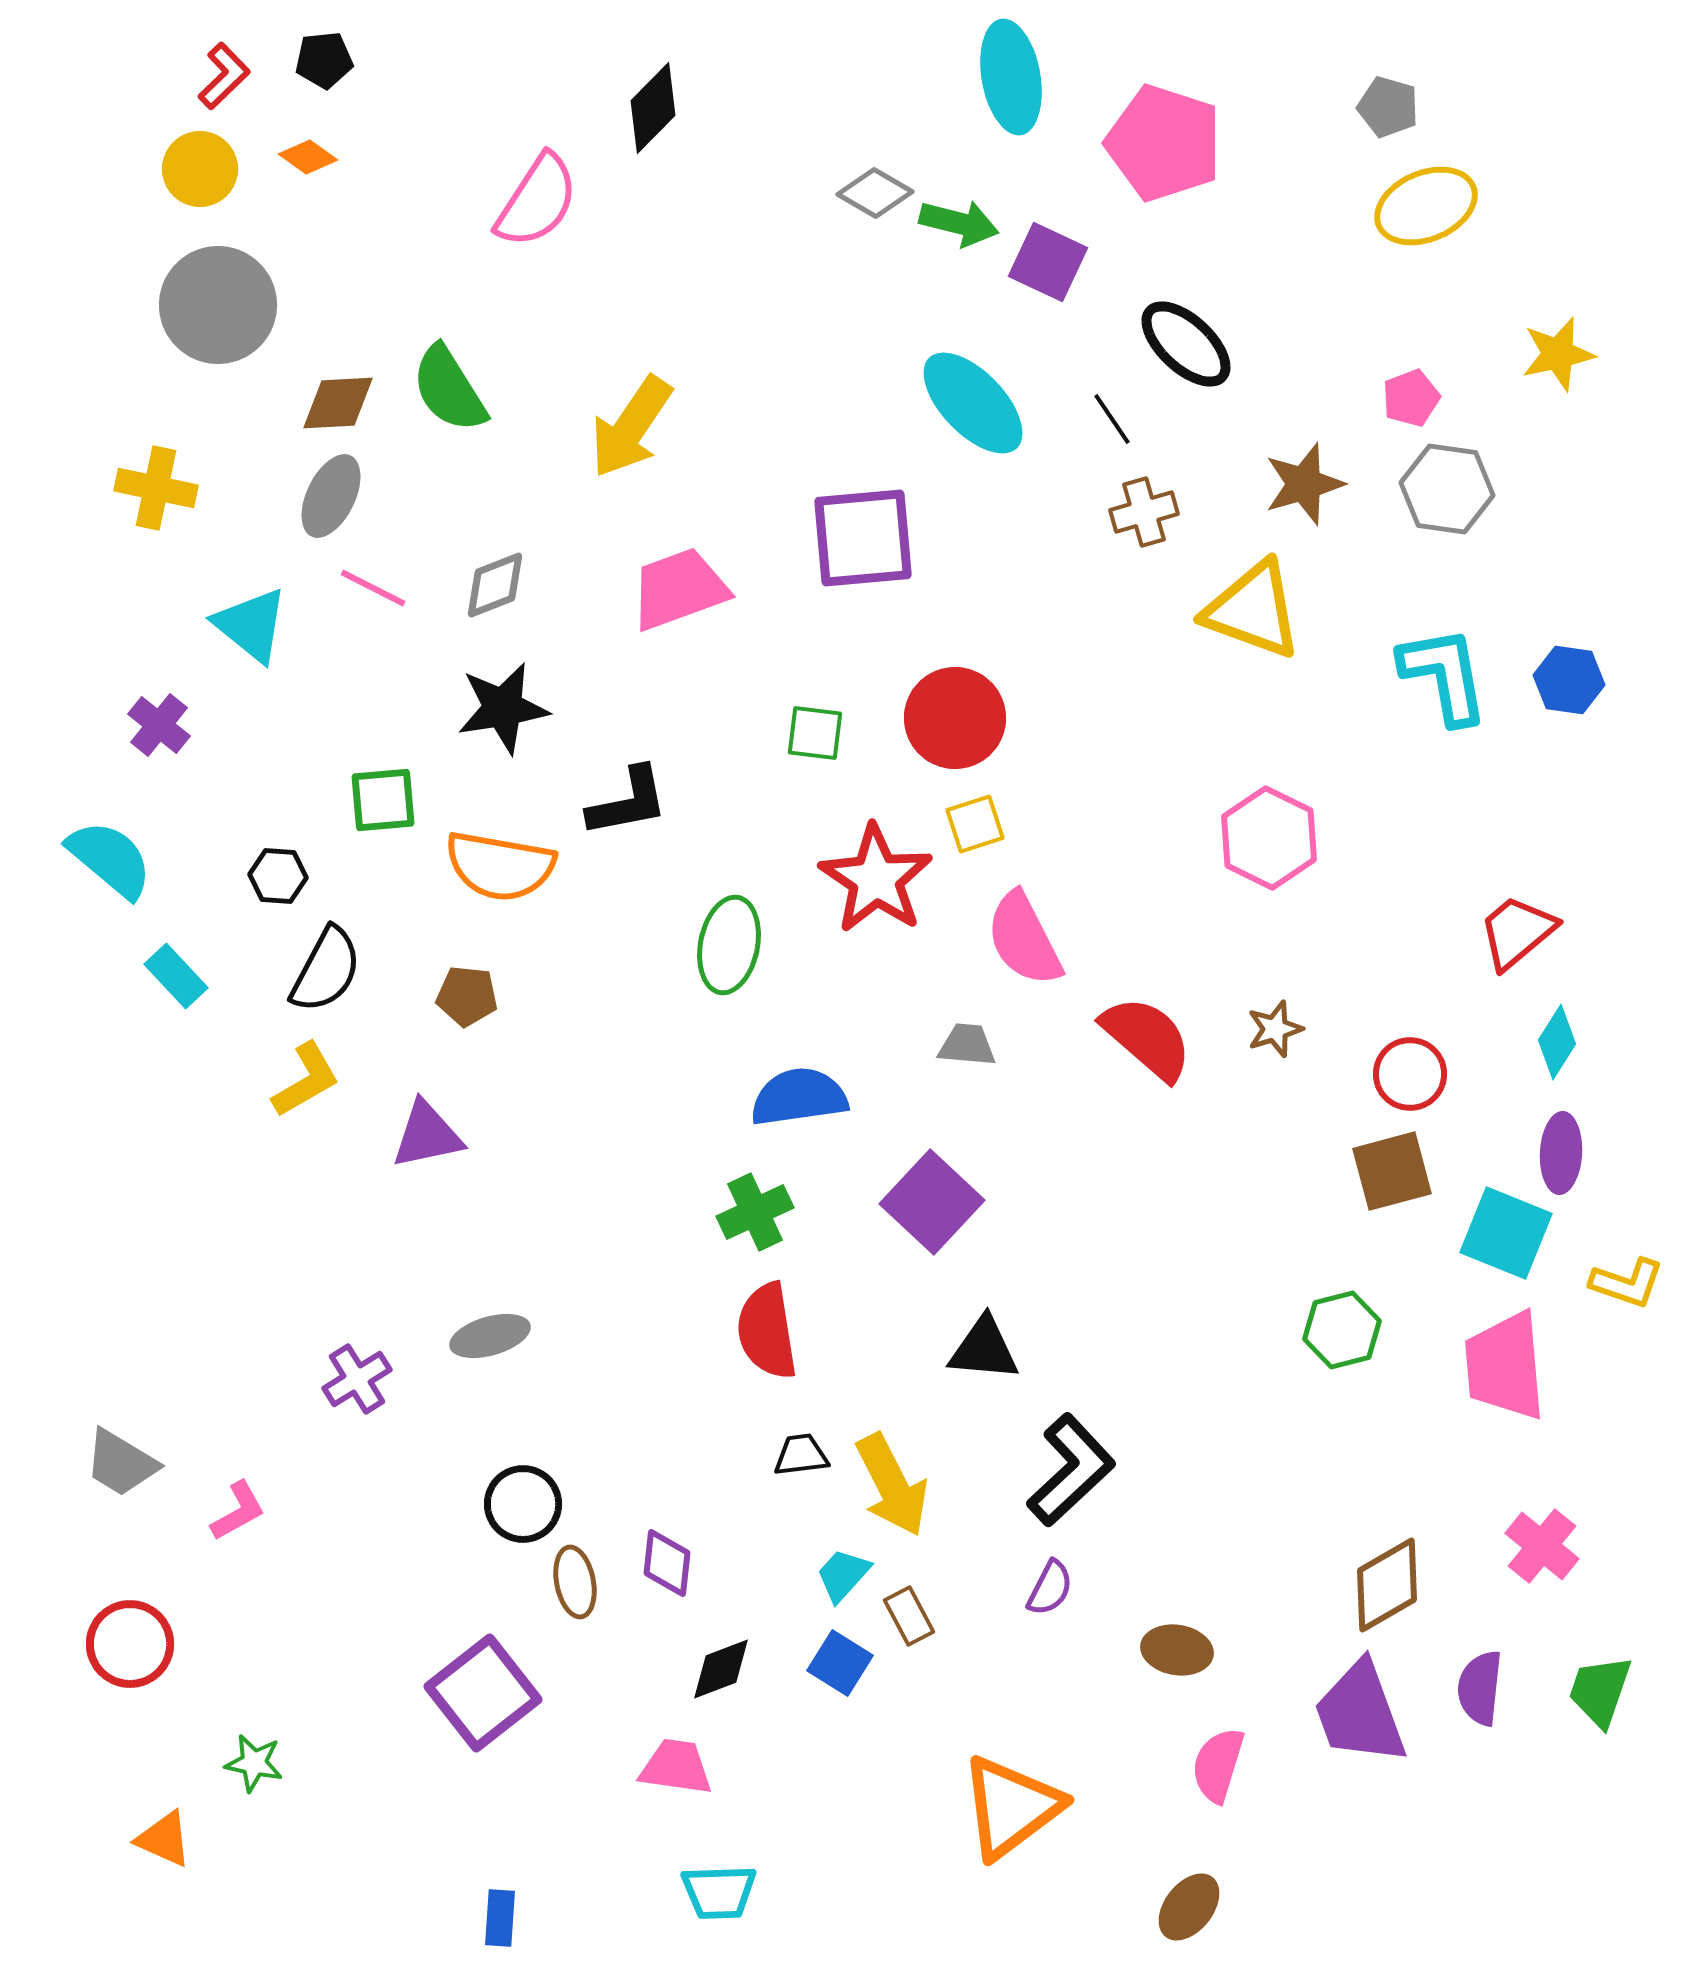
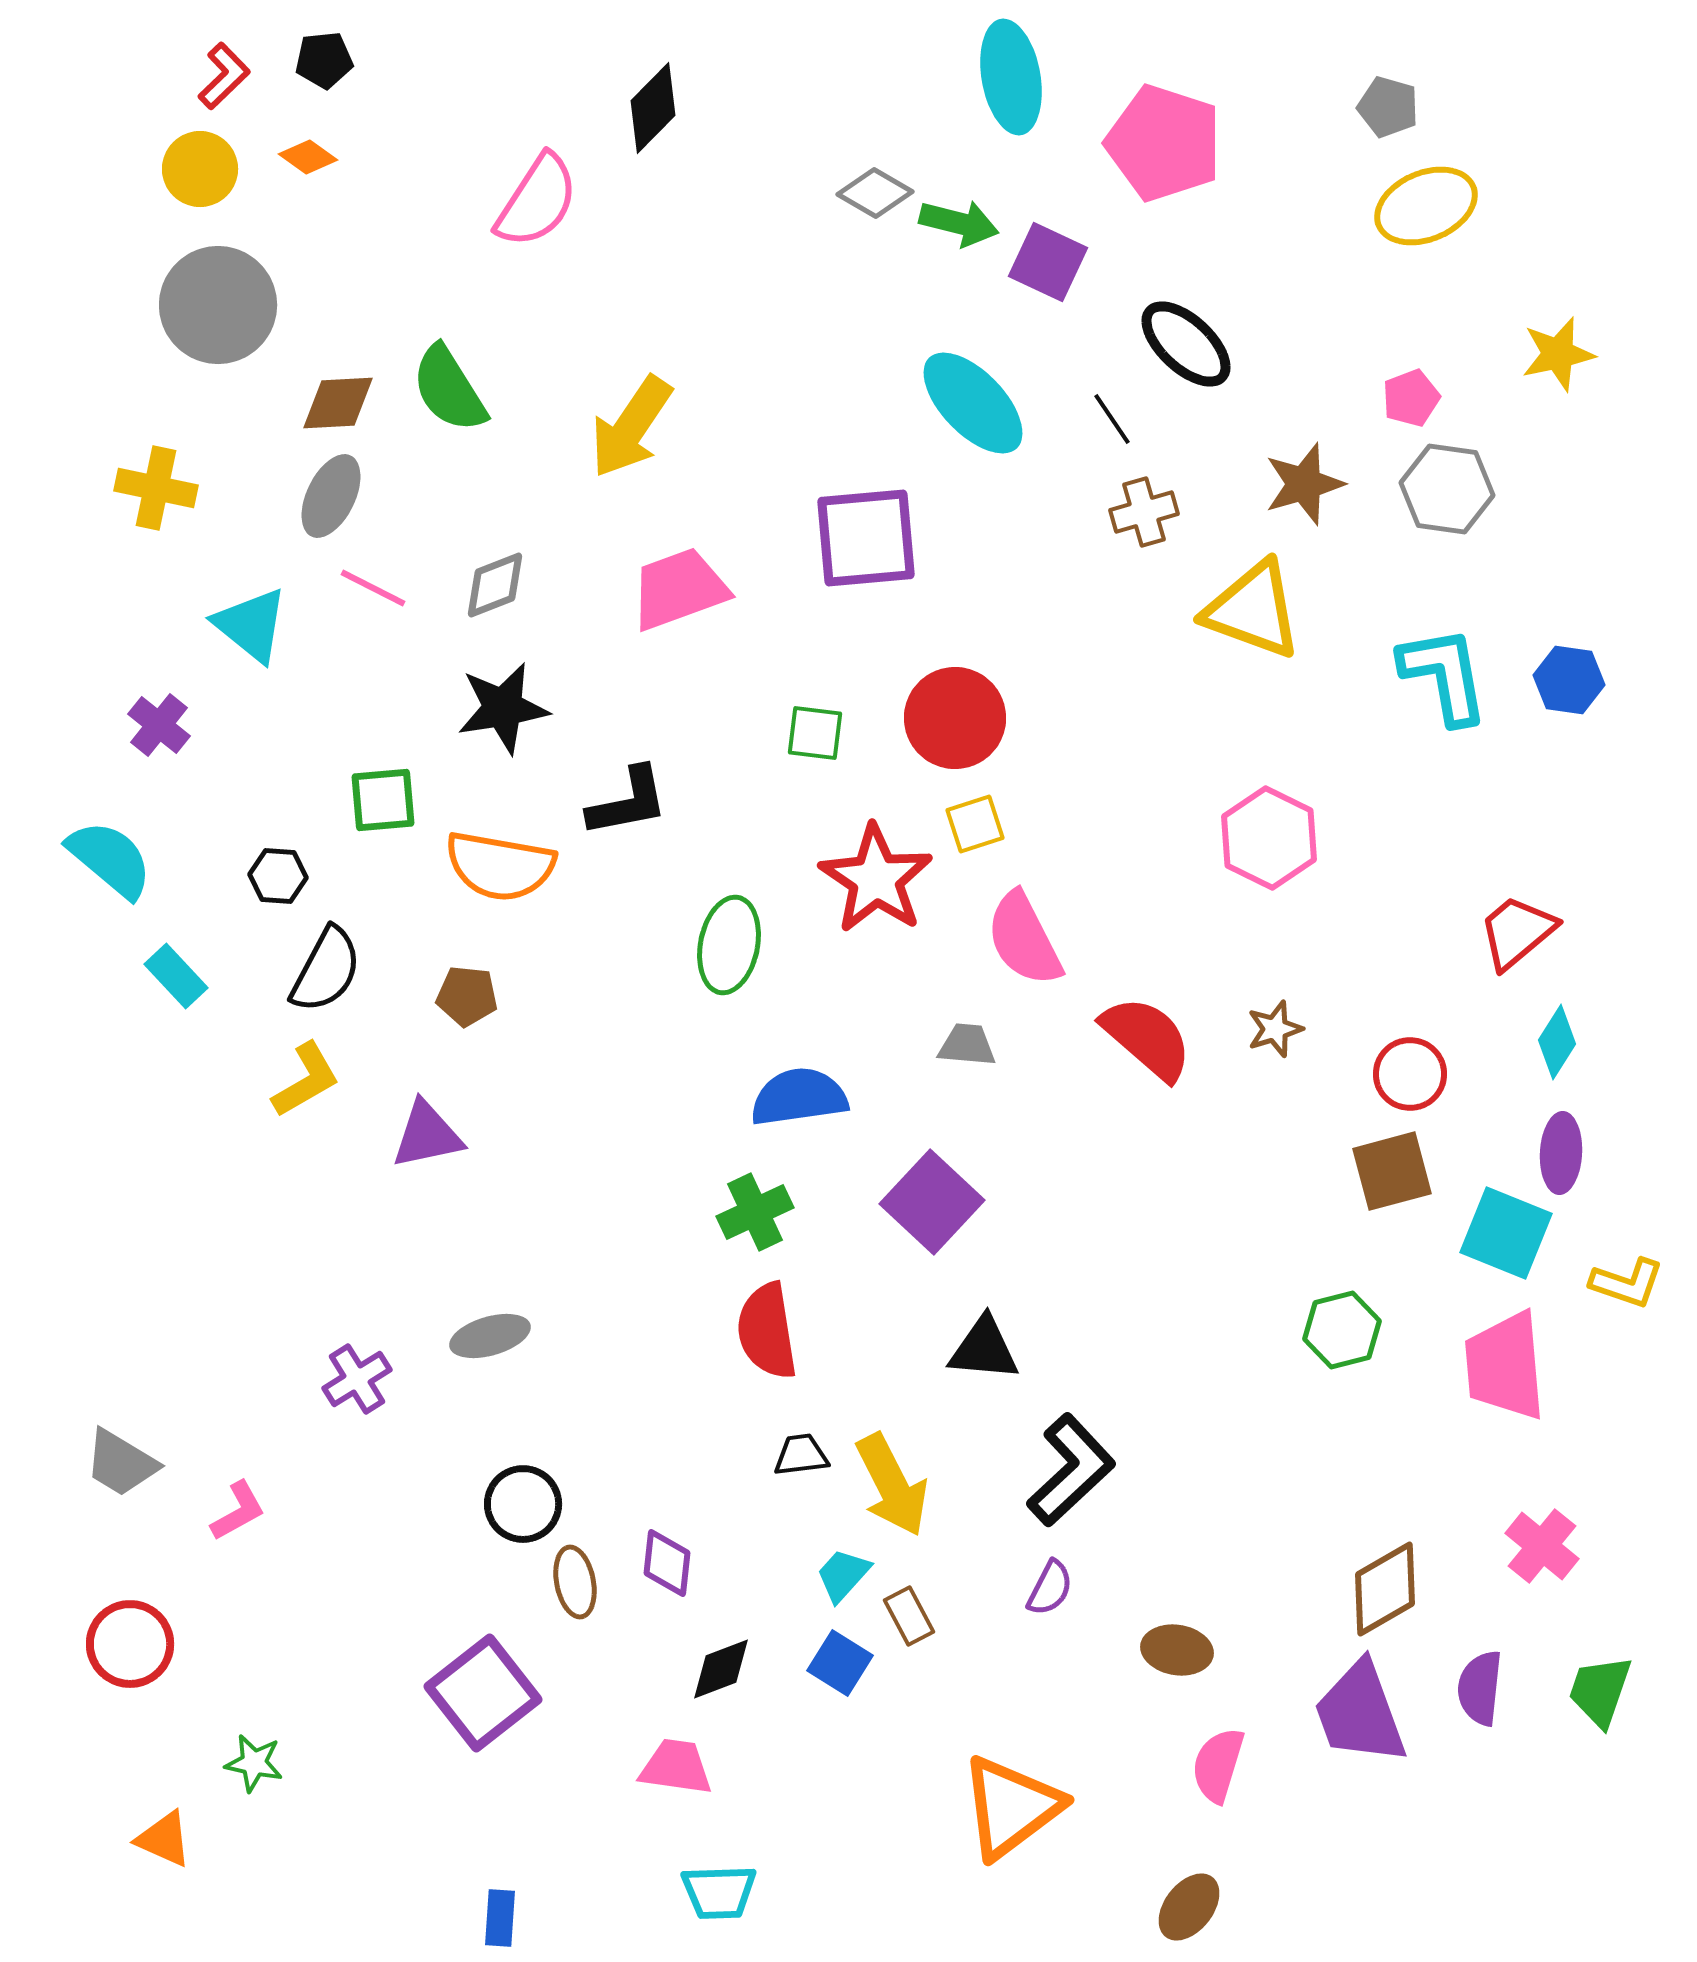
purple square at (863, 538): moved 3 px right
brown diamond at (1387, 1585): moved 2 px left, 4 px down
